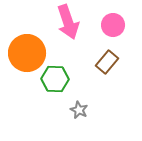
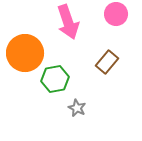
pink circle: moved 3 px right, 11 px up
orange circle: moved 2 px left
green hexagon: rotated 12 degrees counterclockwise
gray star: moved 2 px left, 2 px up
